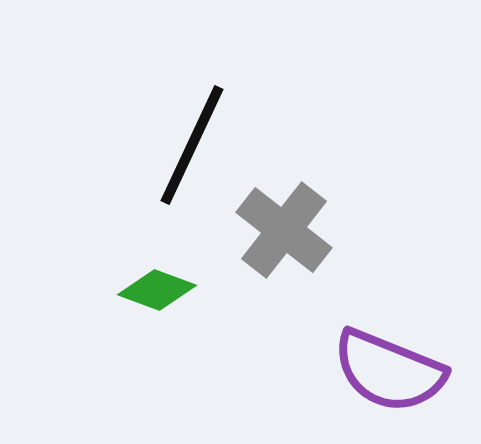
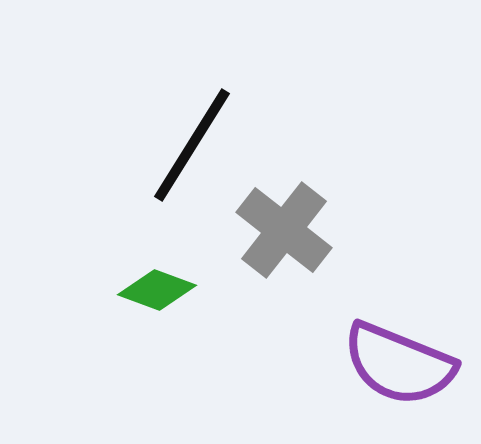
black line: rotated 7 degrees clockwise
purple semicircle: moved 10 px right, 7 px up
